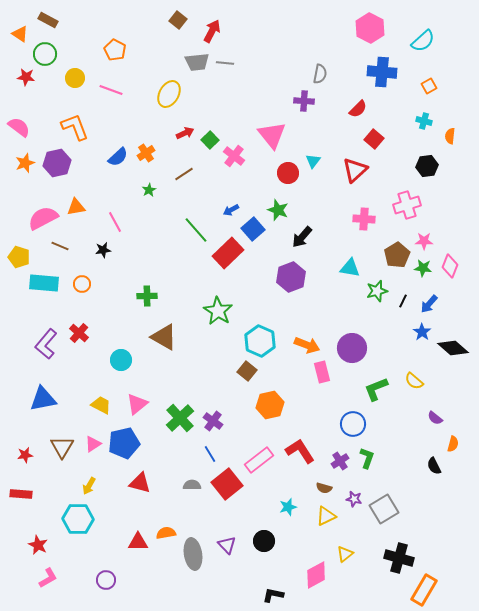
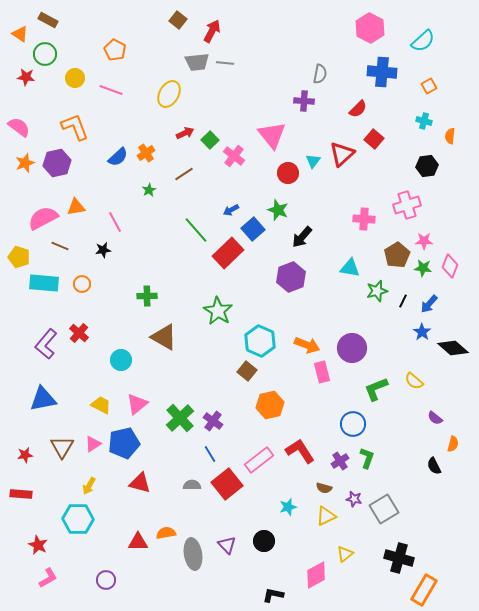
red triangle at (355, 170): moved 13 px left, 16 px up
